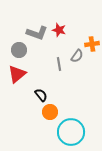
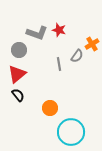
orange cross: rotated 24 degrees counterclockwise
black semicircle: moved 23 px left
orange circle: moved 4 px up
